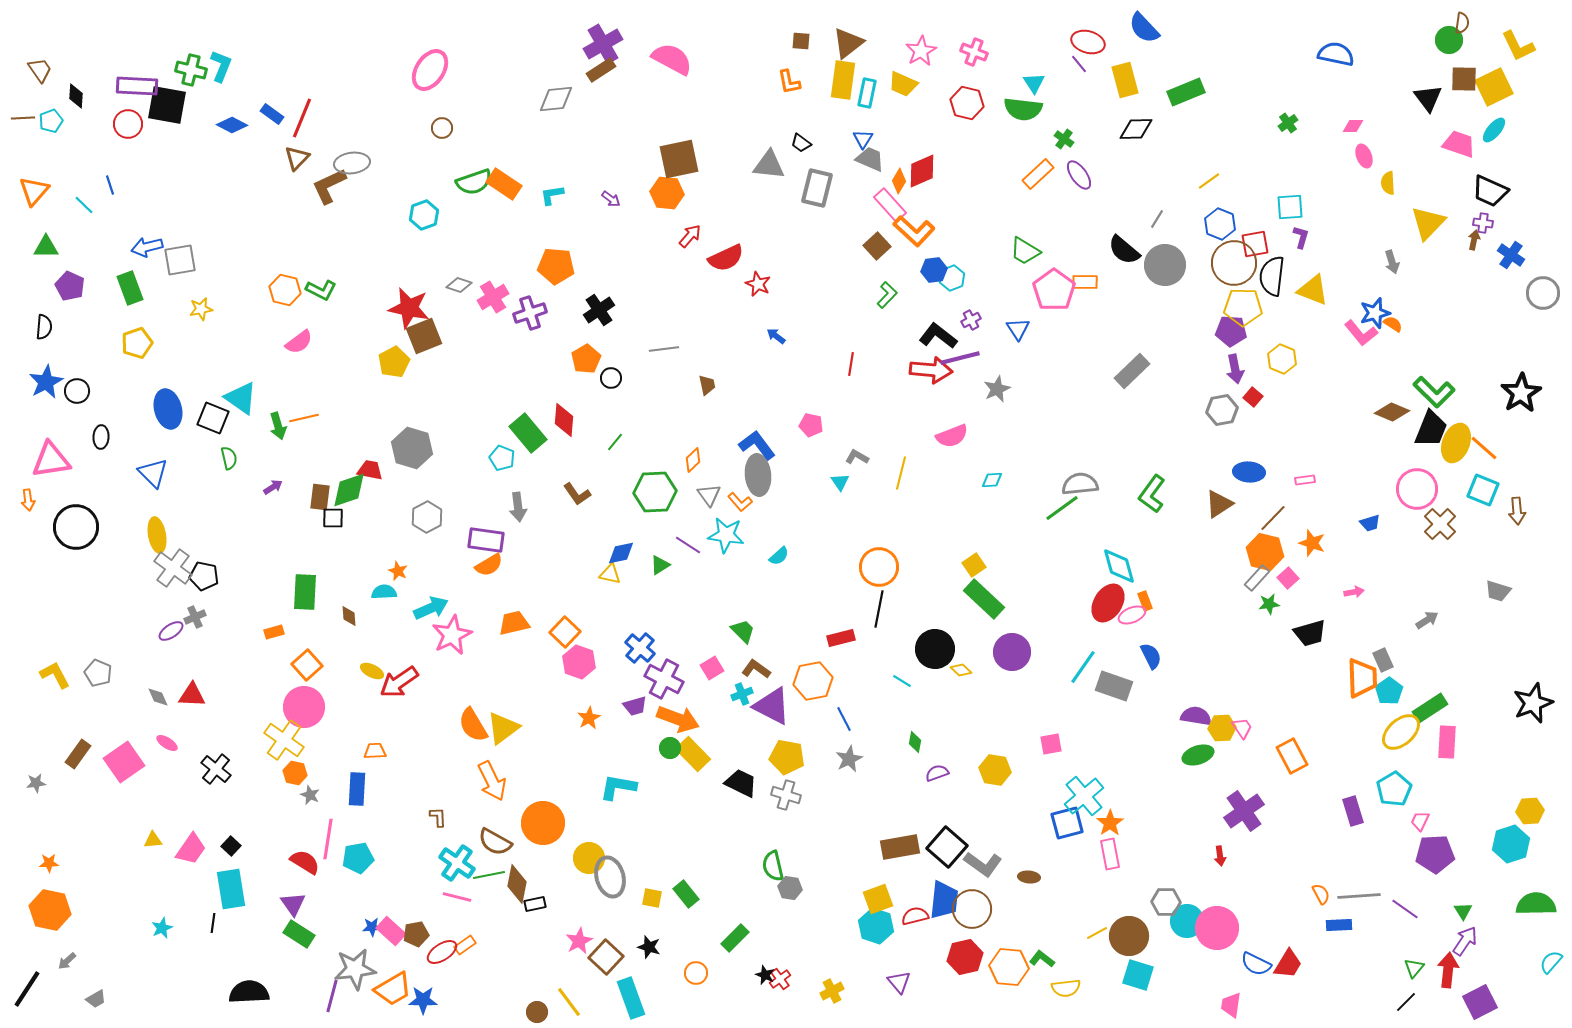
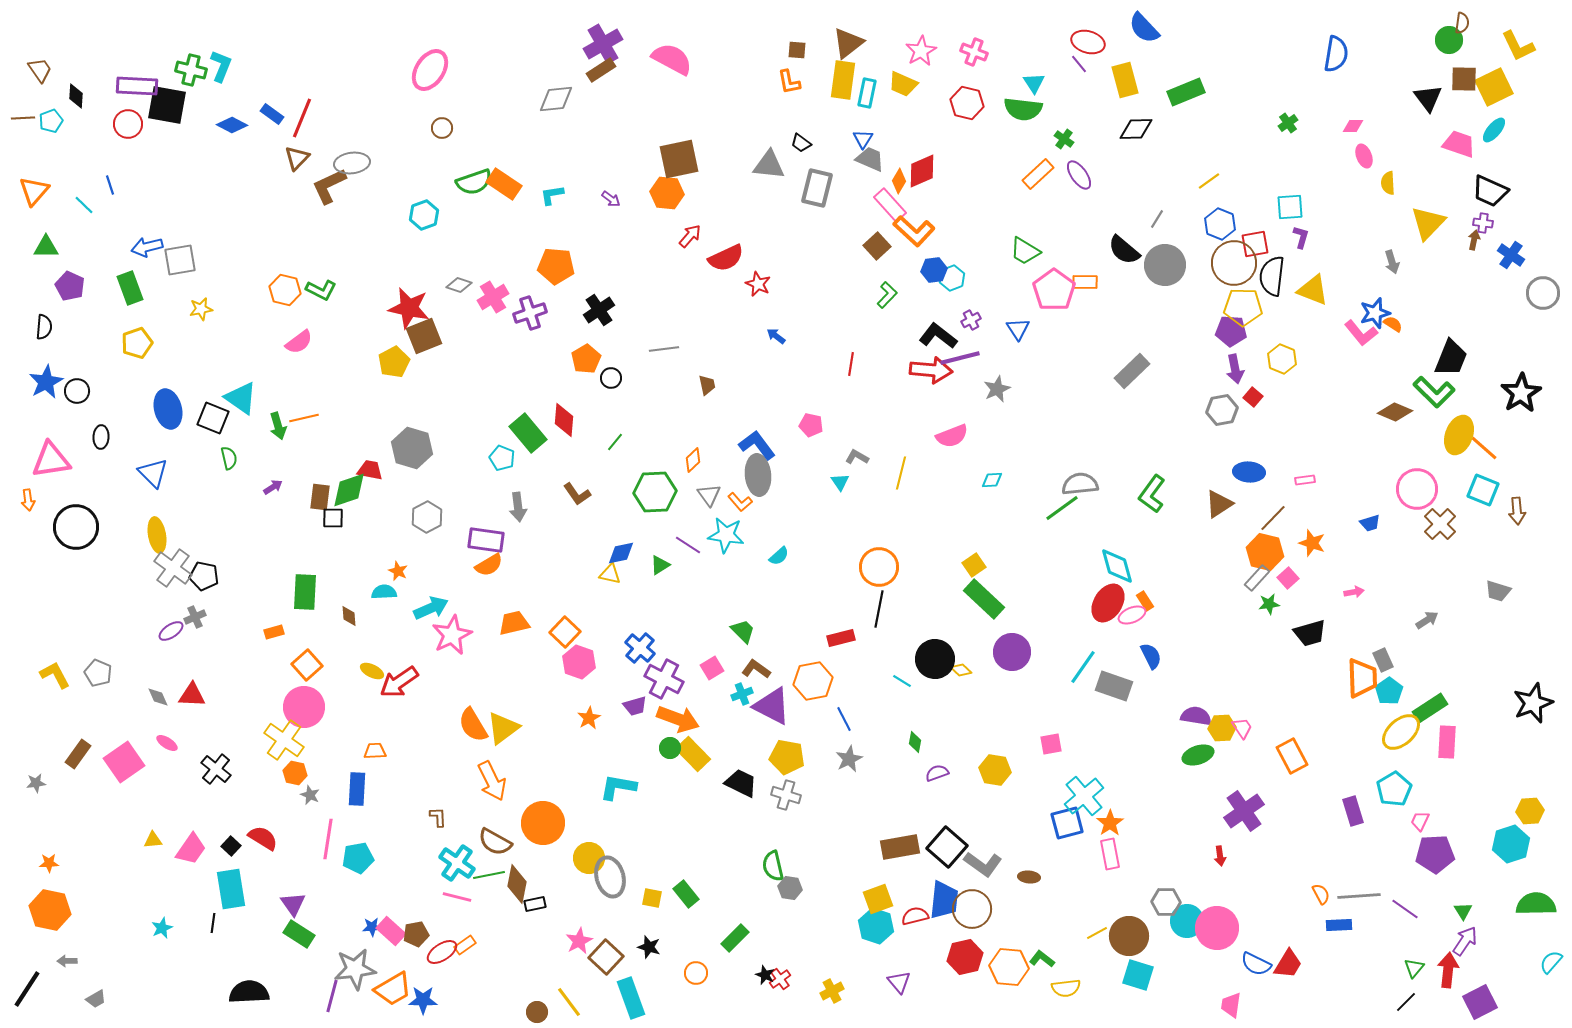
brown square at (801, 41): moved 4 px left, 9 px down
blue semicircle at (1336, 54): rotated 87 degrees clockwise
brown diamond at (1392, 412): moved 3 px right
black trapezoid at (1431, 429): moved 20 px right, 71 px up
yellow ellipse at (1456, 443): moved 3 px right, 8 px up
cyan diamond at (1119, 566): moved 2 px left
orange rectangle at (1145, 601): rotated 12 degrees counterclockwise
black circle at (935, 649): moved 10 px down
red semicircle at (305, 862): moved 42 px left, 24 px up
gray arrow at (67, 961): rotated 42 degrees clockwise
